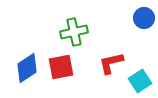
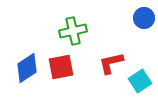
green cross: moved 1 px left, 1 px up
